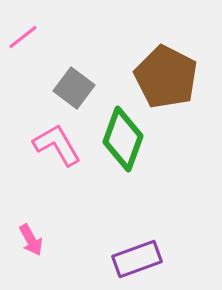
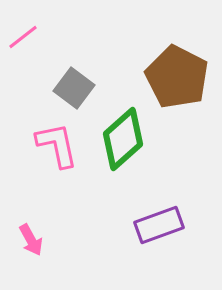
brown pentagon: moved 11 px right
green diamond: rotated 28 degrees clockwise
pink L-shape: rotated 18 degrees clockwise
purple rectangle: moved 22 px right, 34 px up
